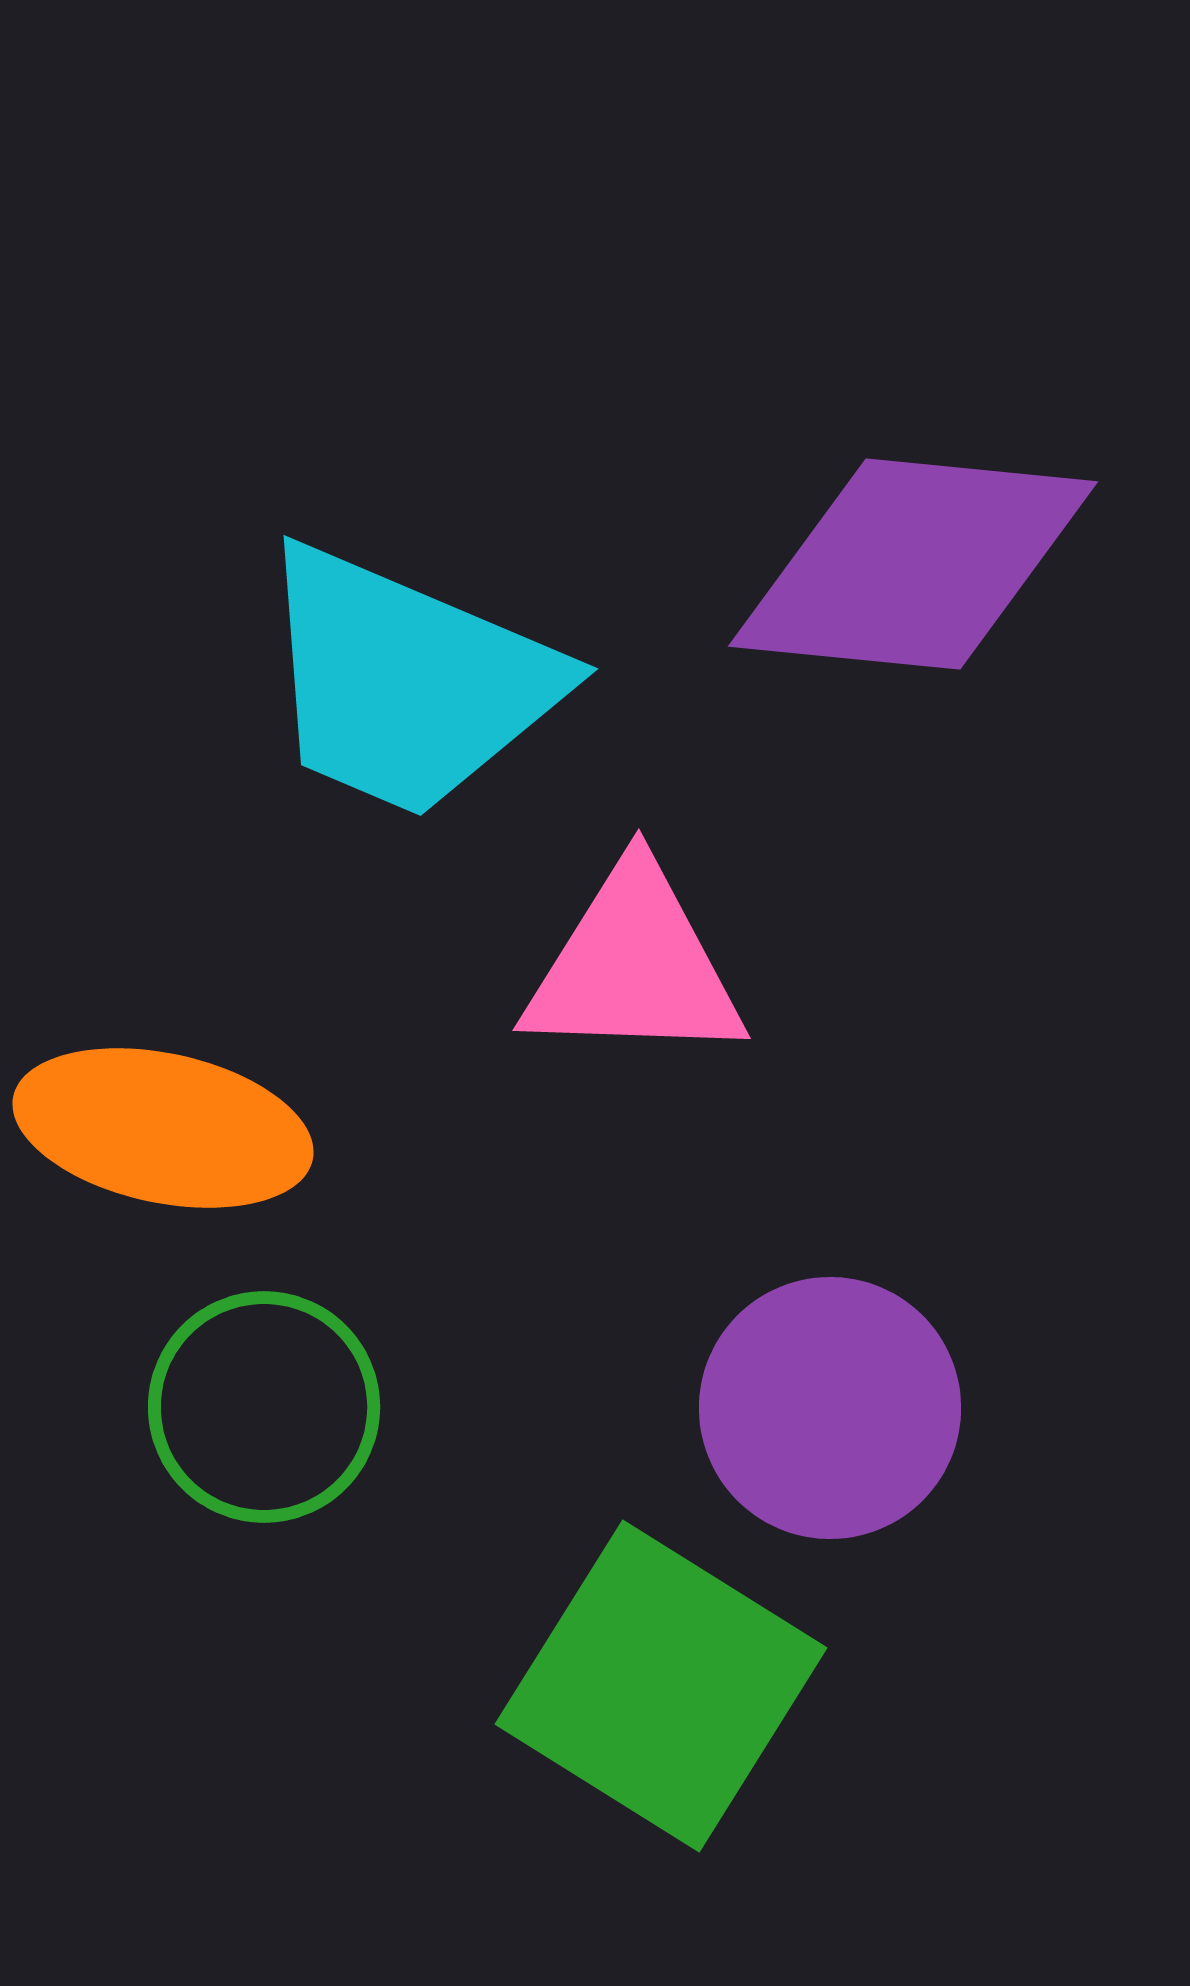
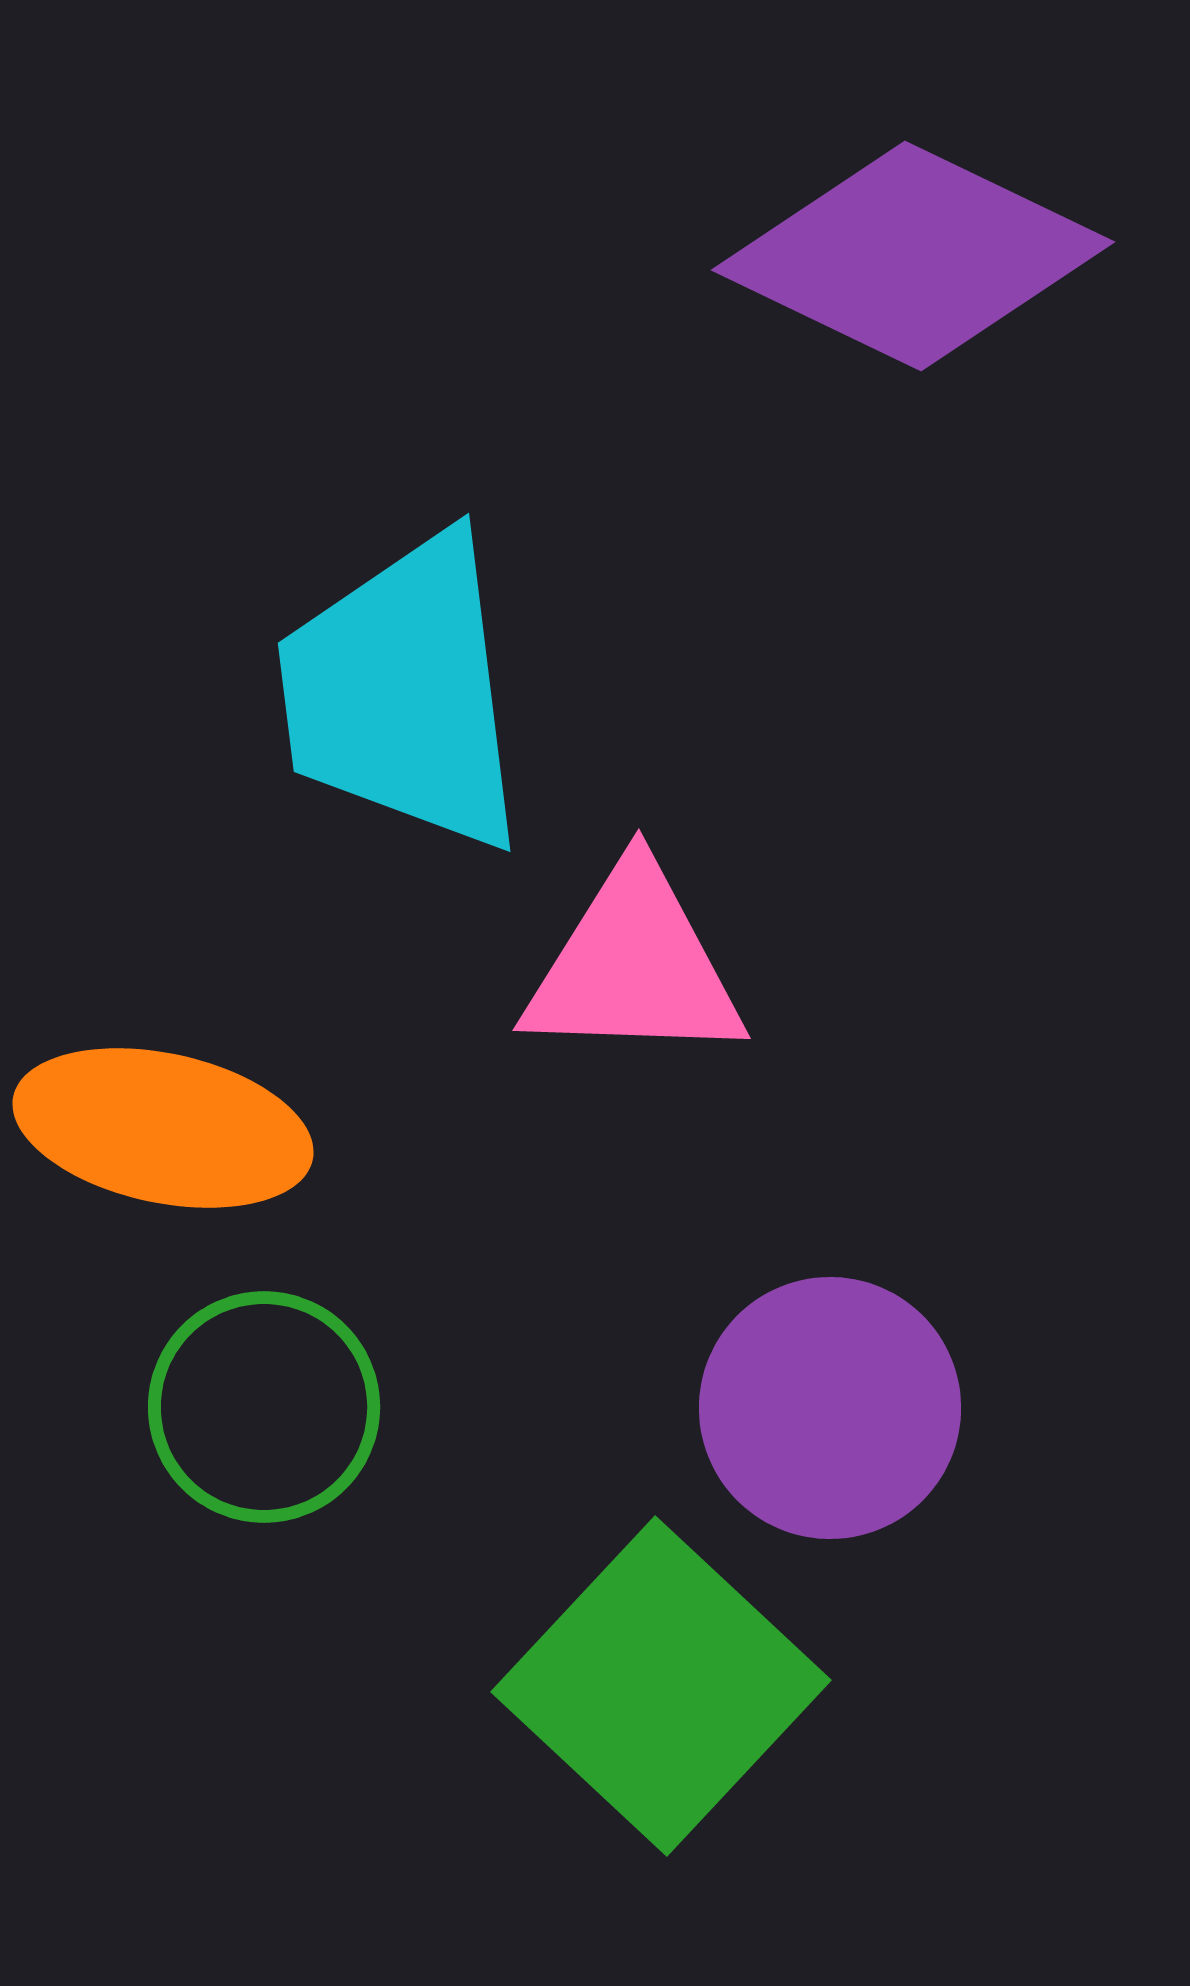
purple diamond: moved 308 px up; rotated 20 degrees clockwise
cyan trapezoid: moved 4 px left, 11 px down; rotated 60 degrees clockwise
green square: rotated 11 degrees clockwise
